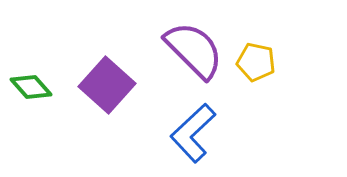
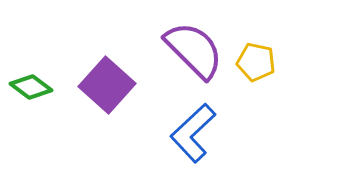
green diamond: rotated 12 degrees counterclockwise
